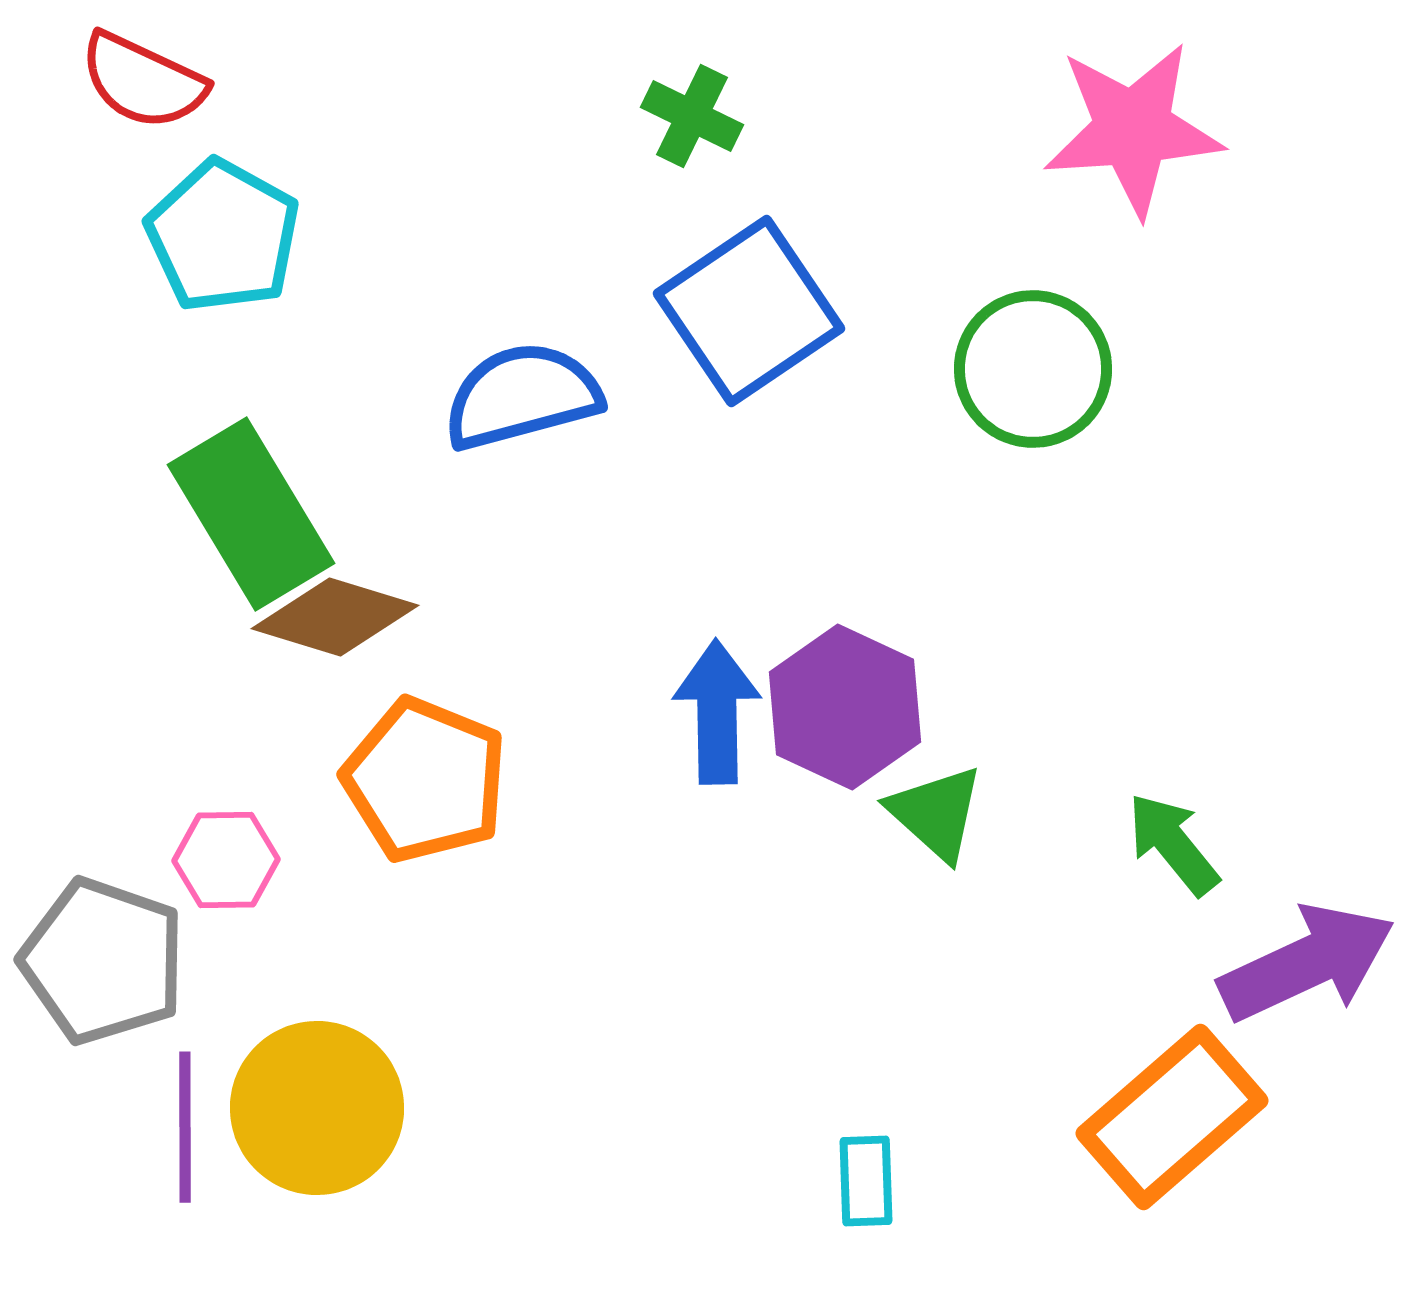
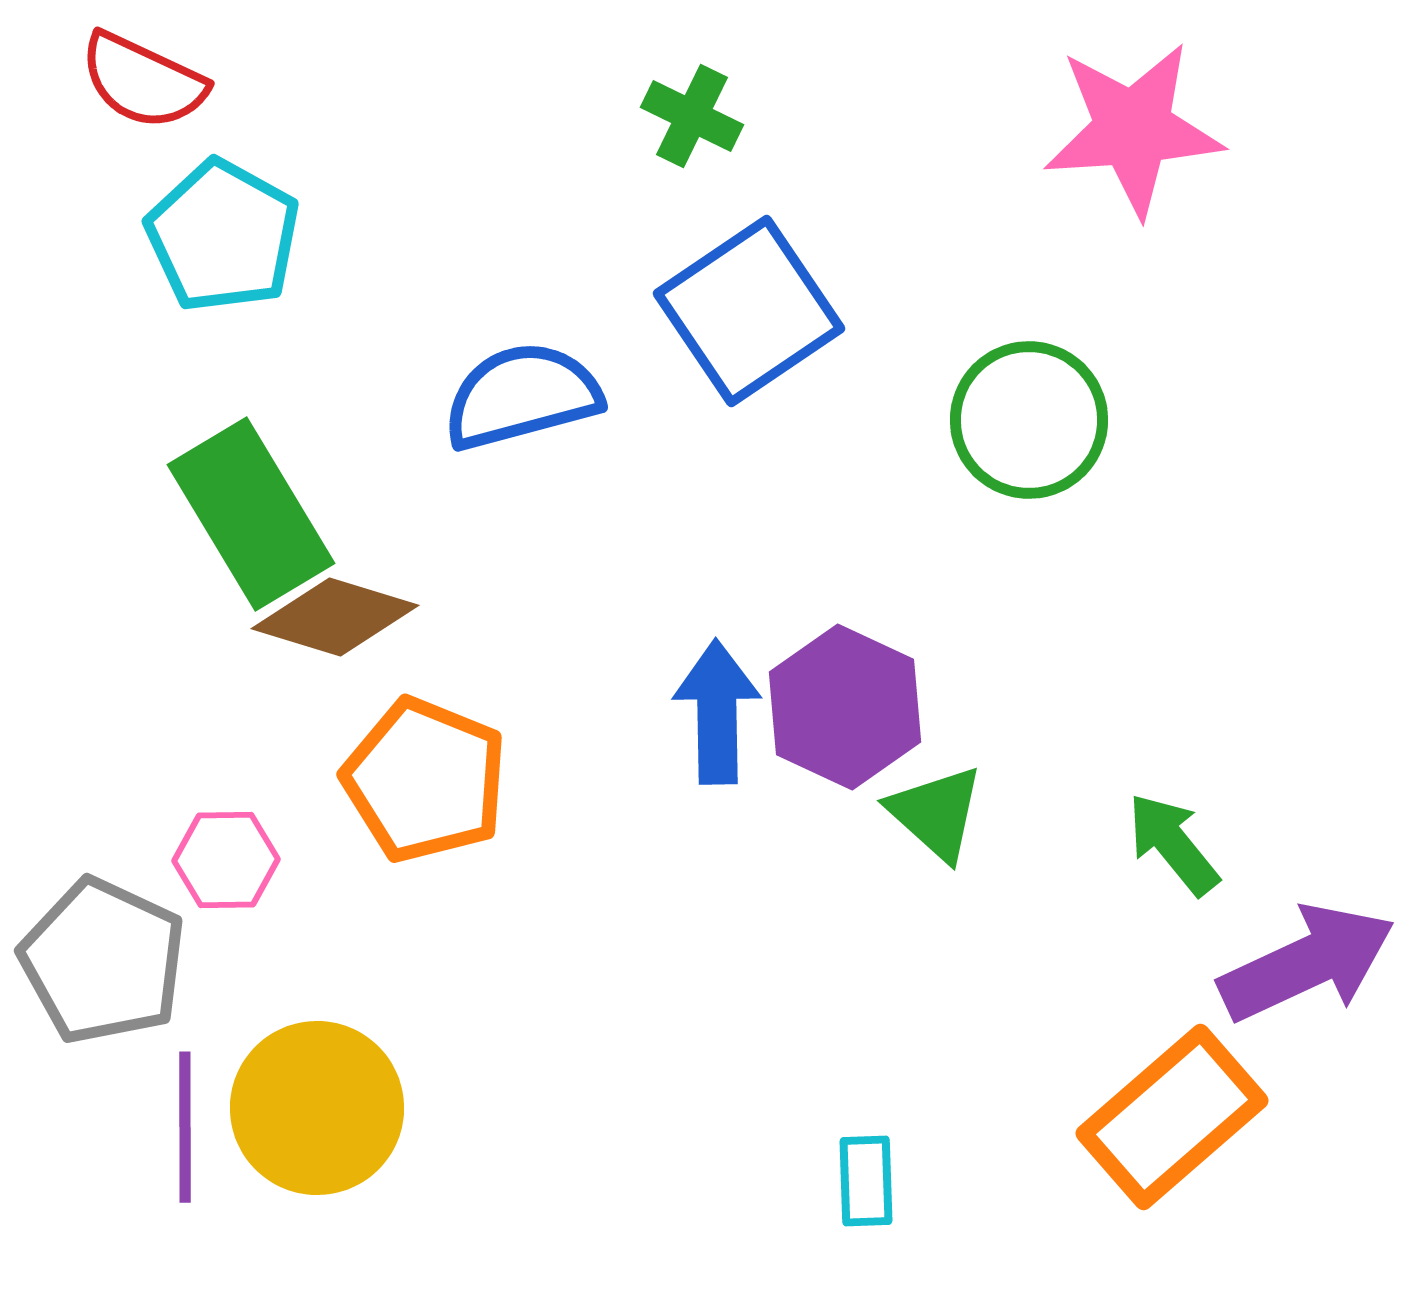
green circle: moved 4 px left, 51 px down
gray pentagon: rotated 6 degrees clockwise
